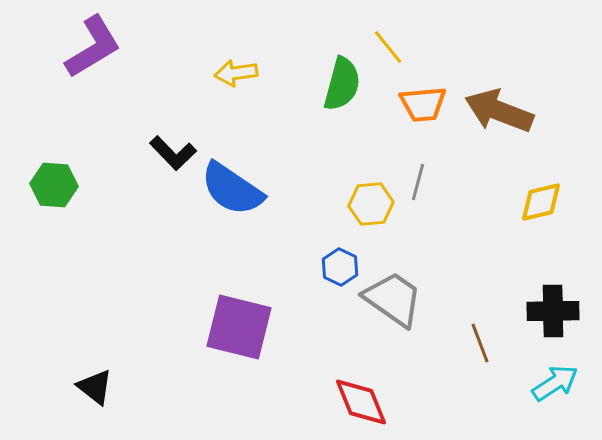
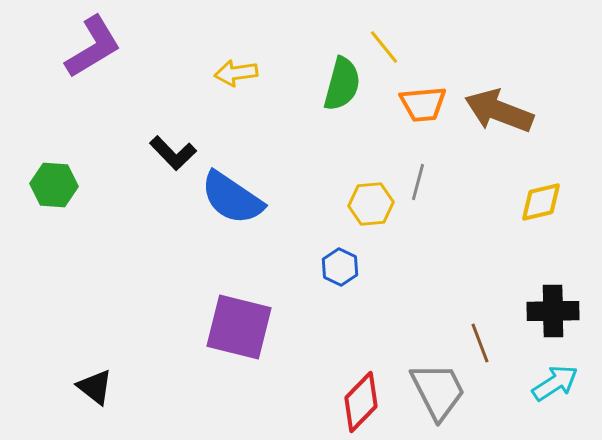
yellow line: moved 4 px left
blue semicircle: moved 9 px down
gray trapezoid: moved 45 px right, 92 px down; rotated 28 degrees clockwise
red diamond: rotated 66 degrees clockwise
